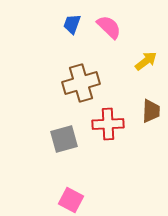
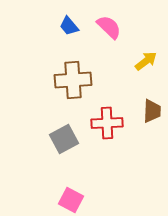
blue trapezoid: moved 3 px left, 2 px down; rotated 60 degrees counterclockwise
brown cross: moved 8 px left, 3 px up; rotated 12 degrees clockwise
brown trapezoid: moved 1 px right
red cross: moved 1 px left, 1 px up
gray square: rotated 12 degrees counterclockwise
